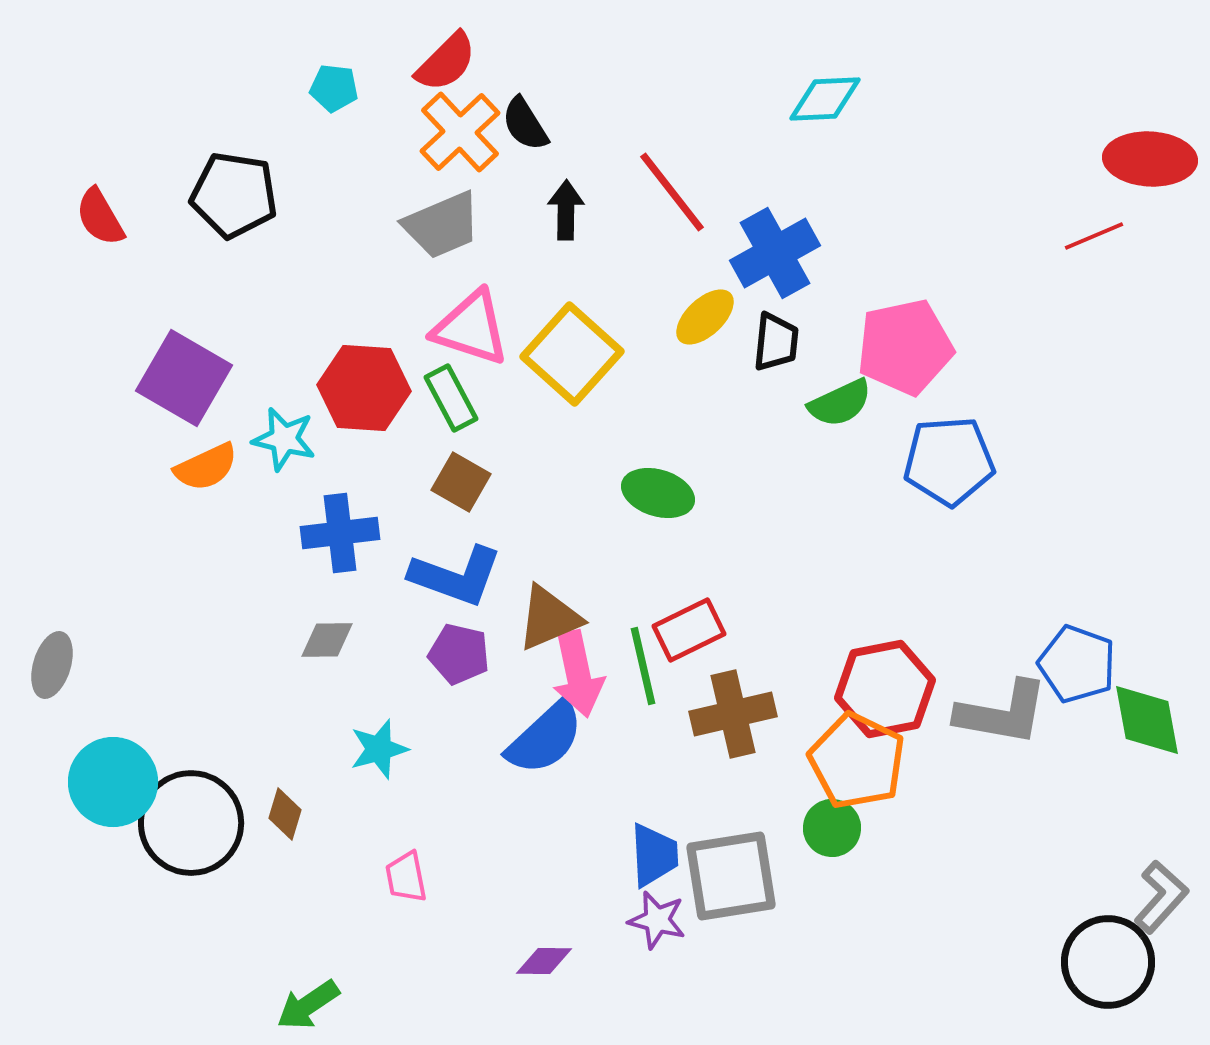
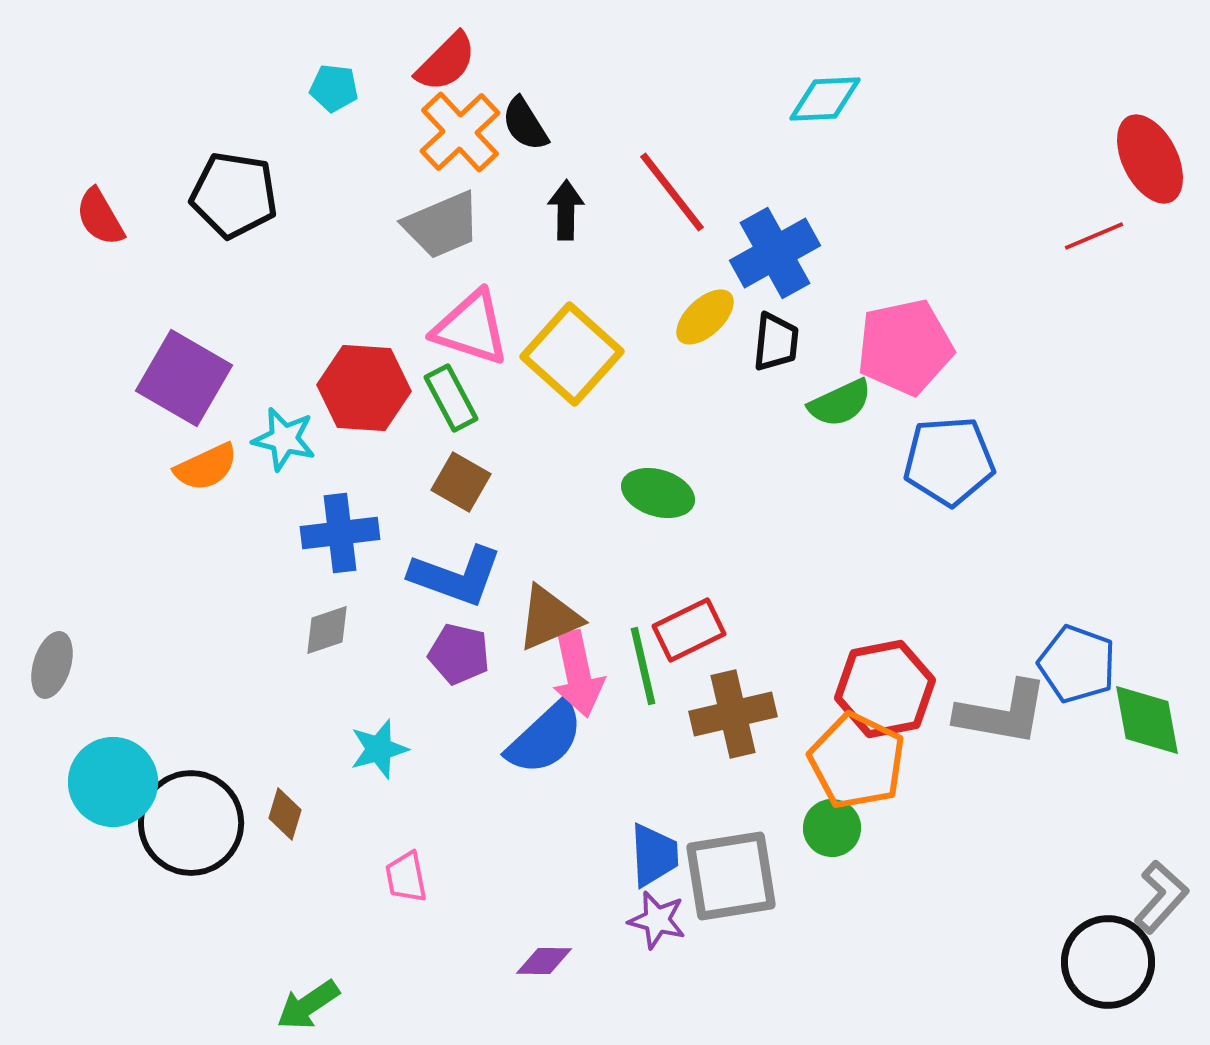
red ellipse at (1150, 159): rotated 60 degrees clockwise
gray diamond at (327, 640): moved 10 px up; rotated 18 degrees counterclockwise
